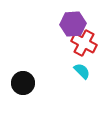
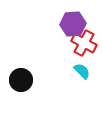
black circle: moved 2 px left, 3 px up
